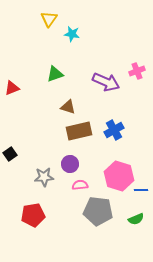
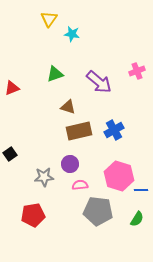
purple arrow: moved 7 px left; rotated 16 degrees clockwise
green semicircle: moved 1 px right; rotated 35 degrees counterclockwise
